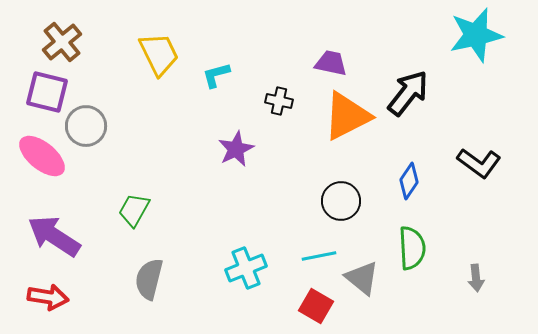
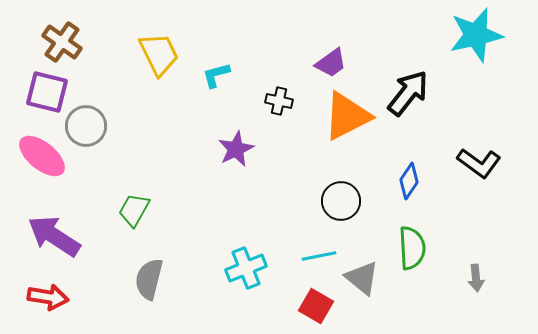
brown cross: rotated 15 degrees counterclockwise
purple trapezoid: rotated 132 degrees clockwise
